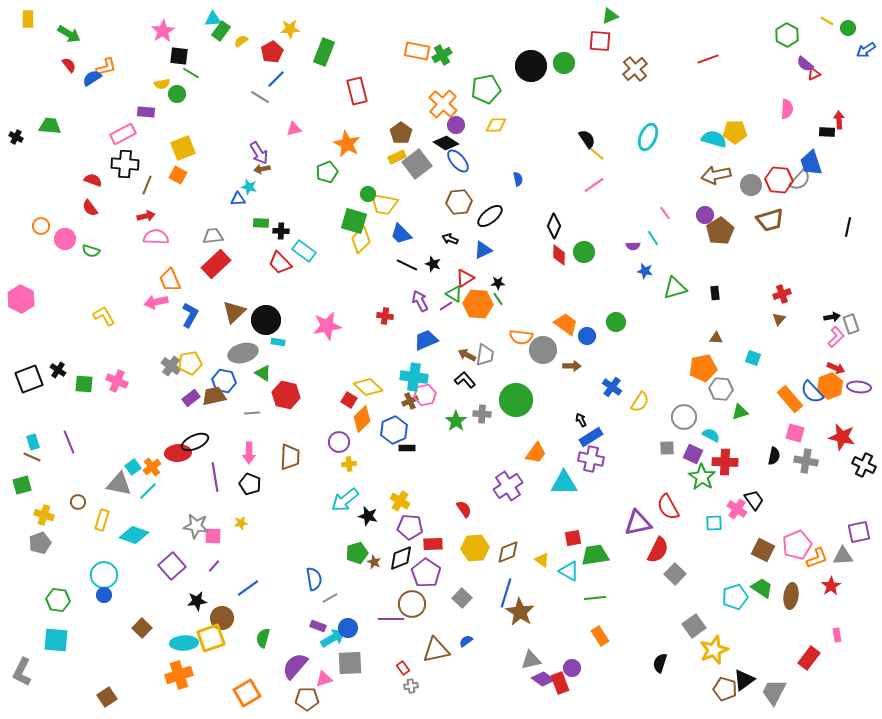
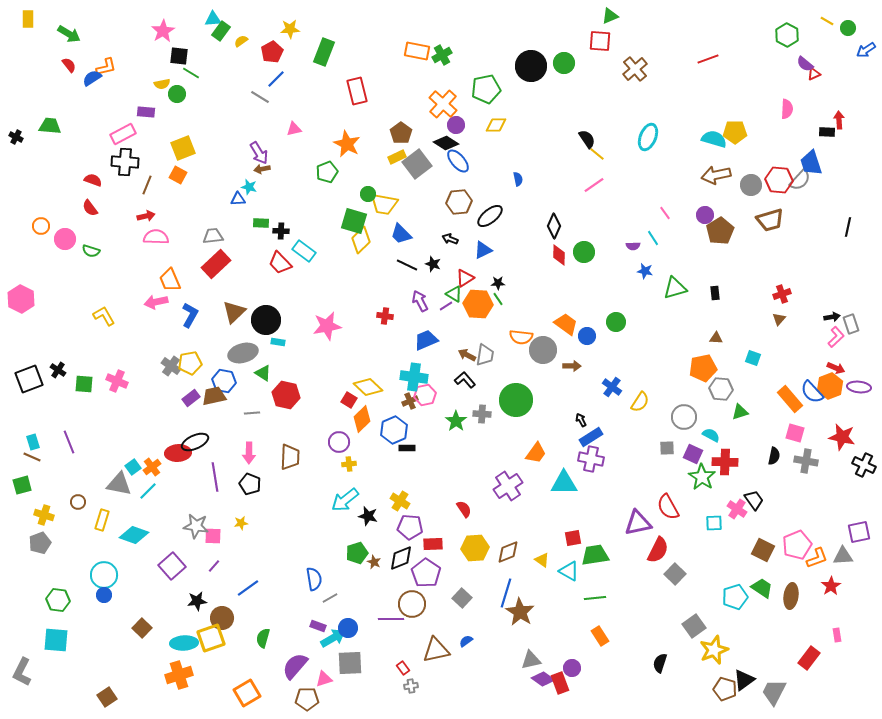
black cross at (125, 164): moved 2 px up
